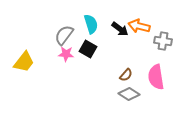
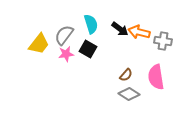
orange arrow: moved 6 px down
pink star: rotated 14 degrees counterclockwise
yellow trapezoid: moved 15 px right, 18 px up
